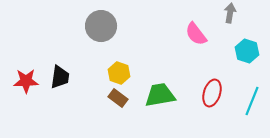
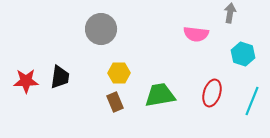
gray circle: moved 3 px down
pink semicircle: rotated 45 degrees counterclockwise
cyan hexagon: moved 4 px left, 3 px down
yellow hexagon: rotated 20 degrees counterclockwise
brown rectangle: moved 3 px left, 4 px down; rotated 30 degrees clockwise
